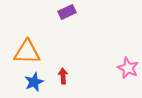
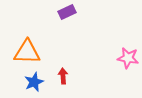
pink star: moved 10 px up; rotated 15 degrees counterclockwise
